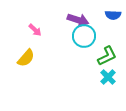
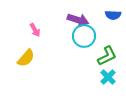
pink arrow: rotated 16 degrees clockwise
